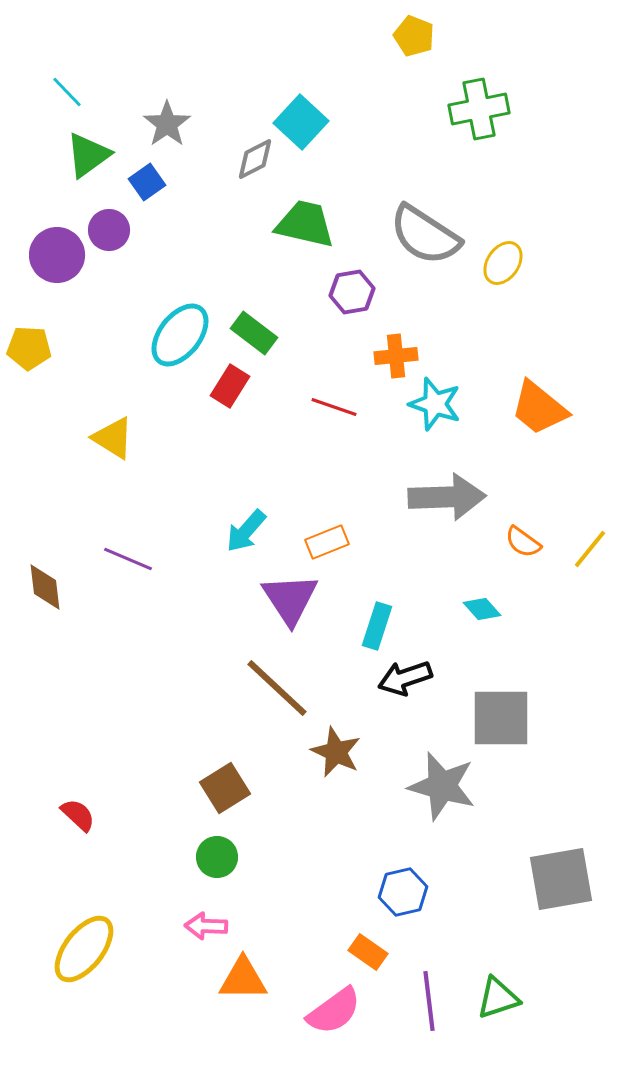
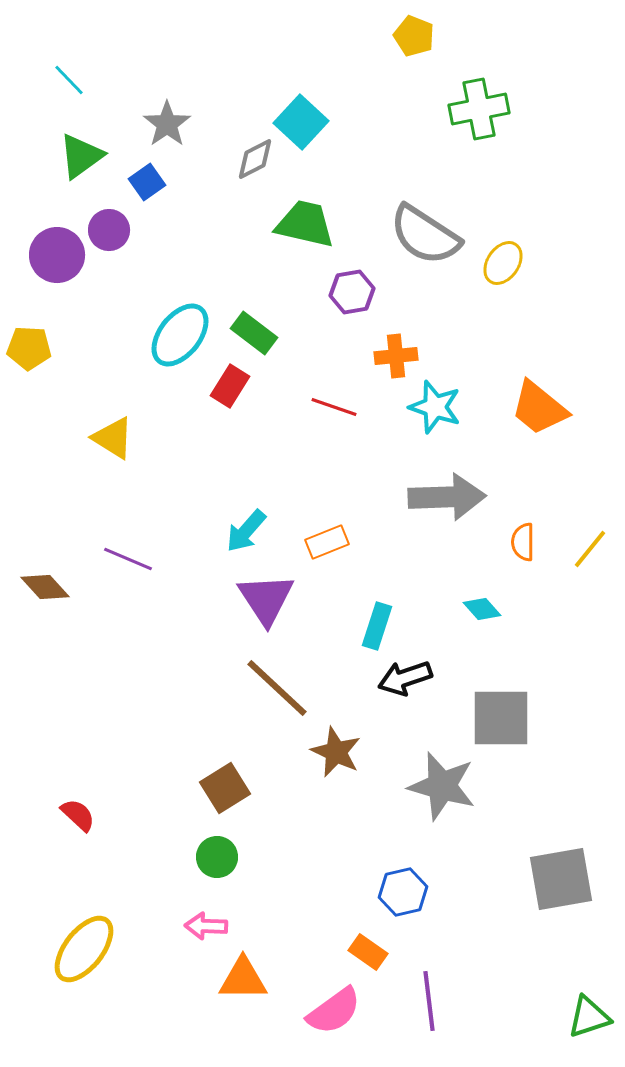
cyan line at (67, 92): moved 2 px right, 12 px up
green triangle at (88, 155): moved 7 px left, 1 px down
cyan star at (435, 404): moved 3 px down
orange semicircle at (523, 542): rotated 54 degrees clockwise
brown diamond at (45, 587): rotated 36 degrees counterclockwise
purple triangle at (290, 599): moved 24 px left
green triangle at (498, 998): moved 91 px right, 19 px down
